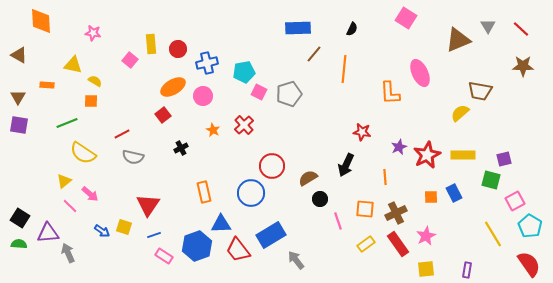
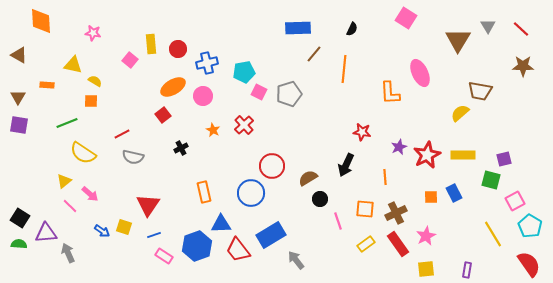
brown triangle at (458, 40): rotated 36 degrees counterclockwise
purple triangle at (48, 233): moved 2 px left
